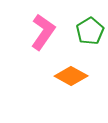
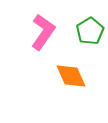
orange diamond: rotated 36 degrees clockwise
